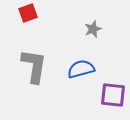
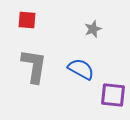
red square: moved 1 px left, 7 px down; rotated 24 degrees clockwise
blue semicircle: rotated 44 degrees clockwise
